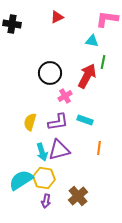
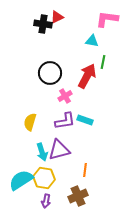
black cross: moved 31 px right
purple L-shape: moved 7 px right, 1 px up
orange line: moved 14 px left, 22 px down
brown cross: rotated 18 degrees clockwise
